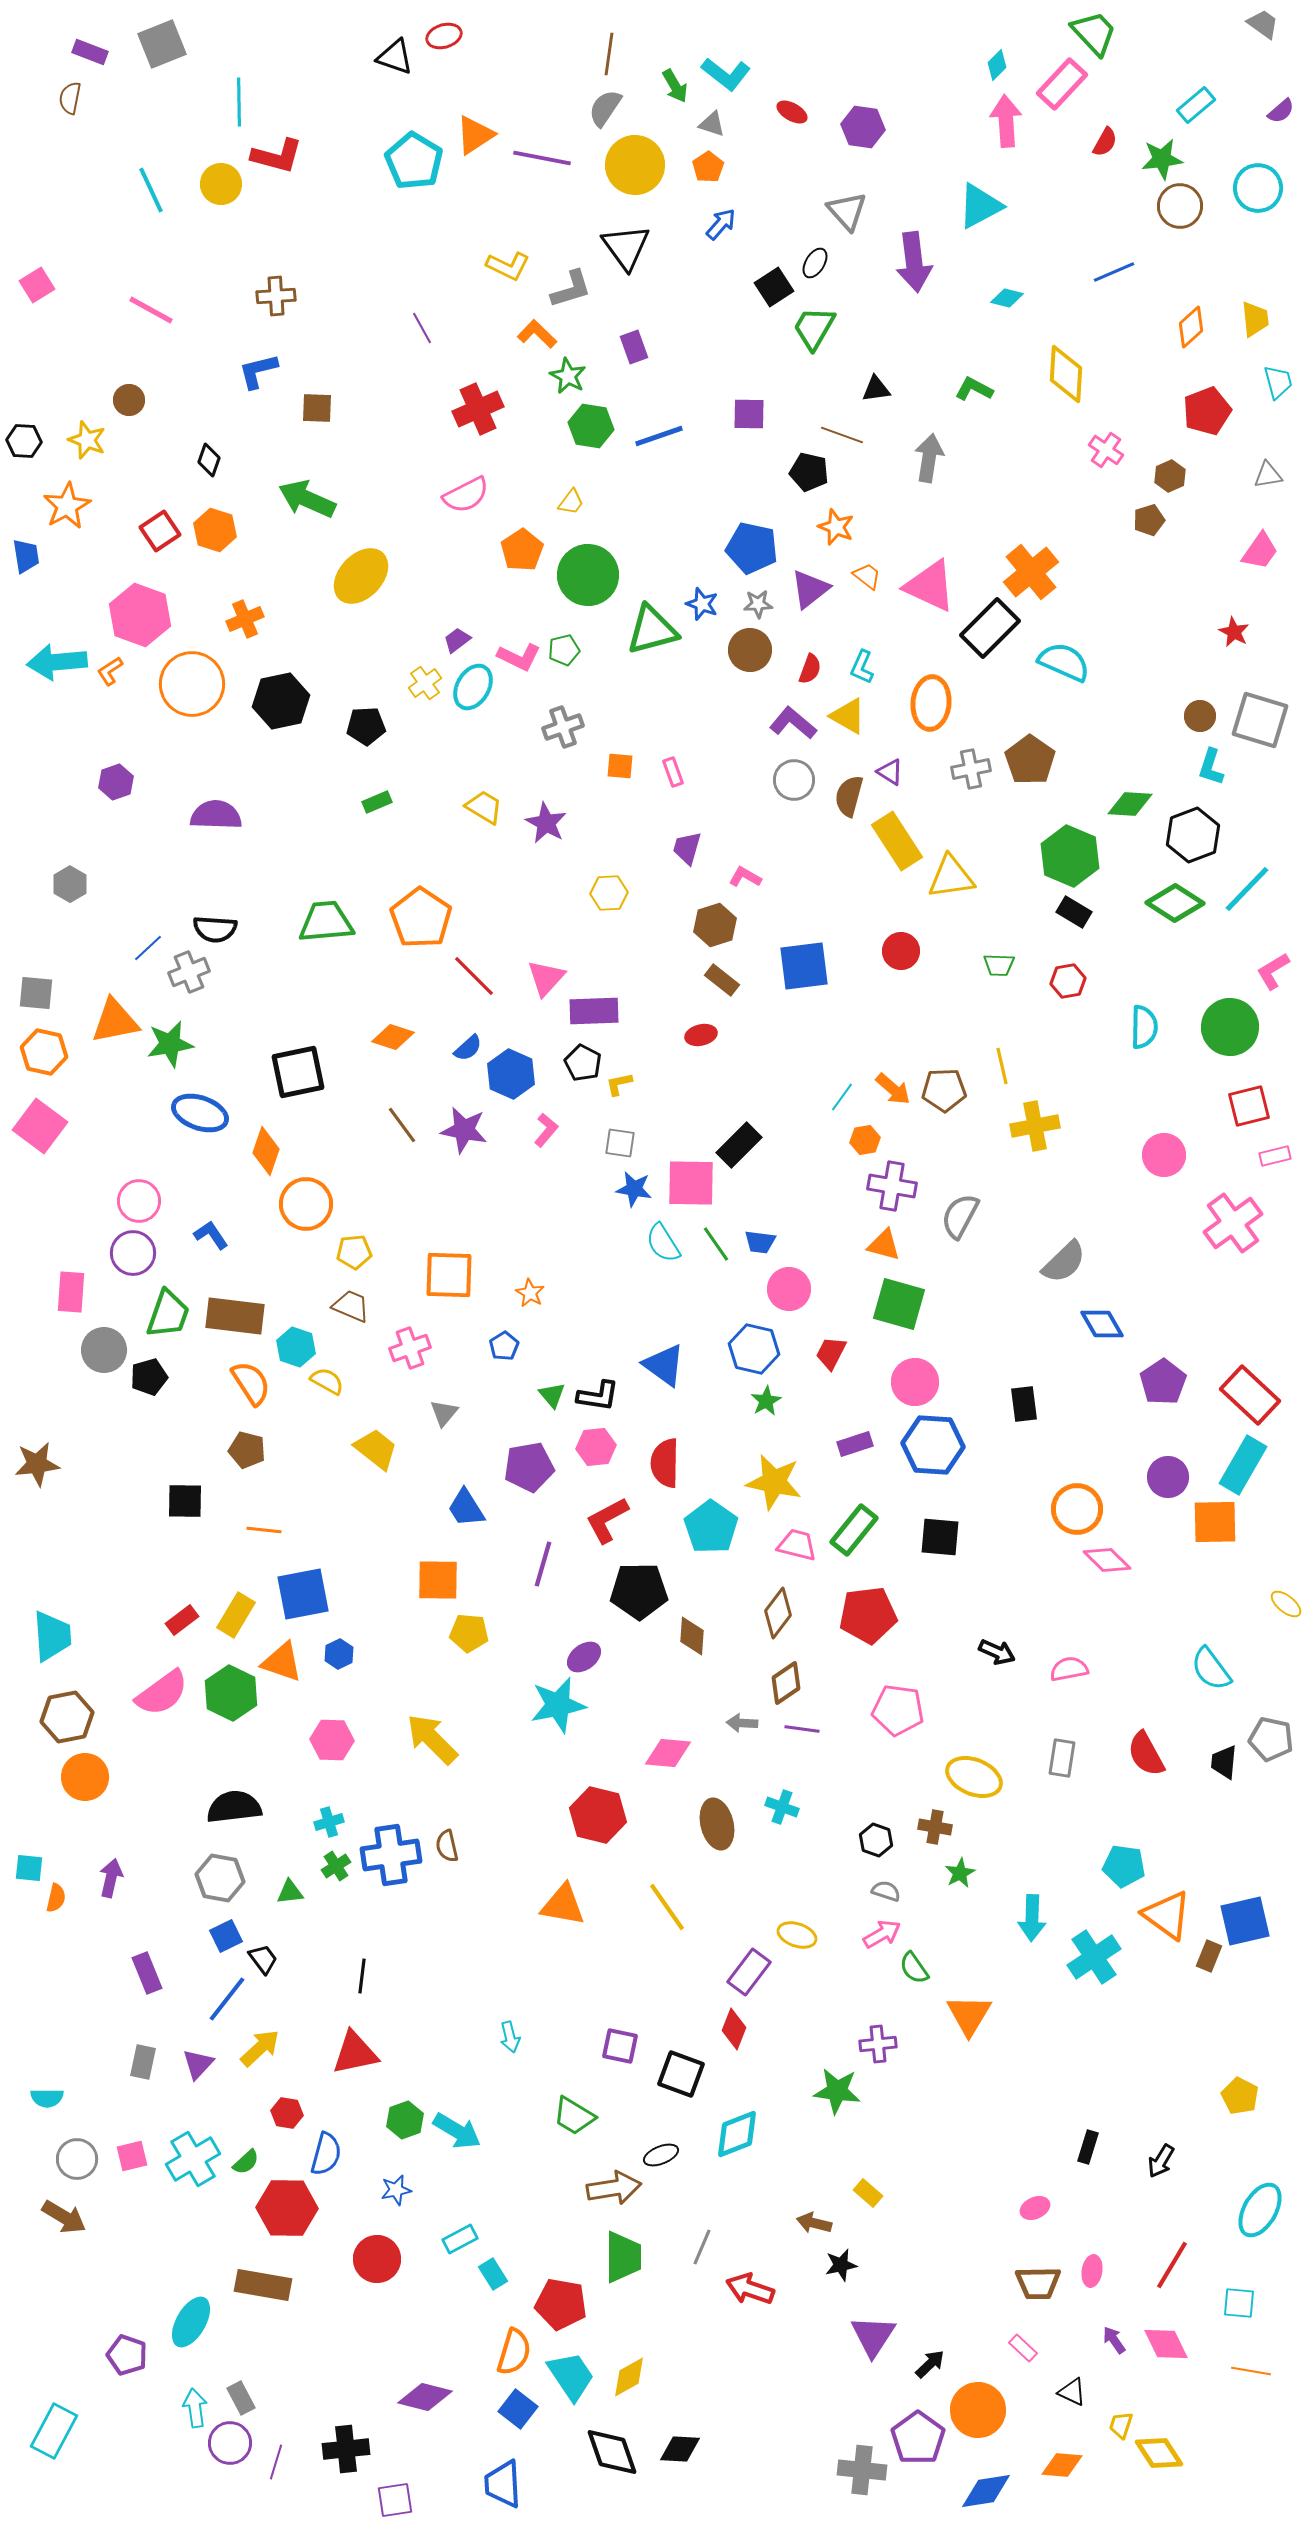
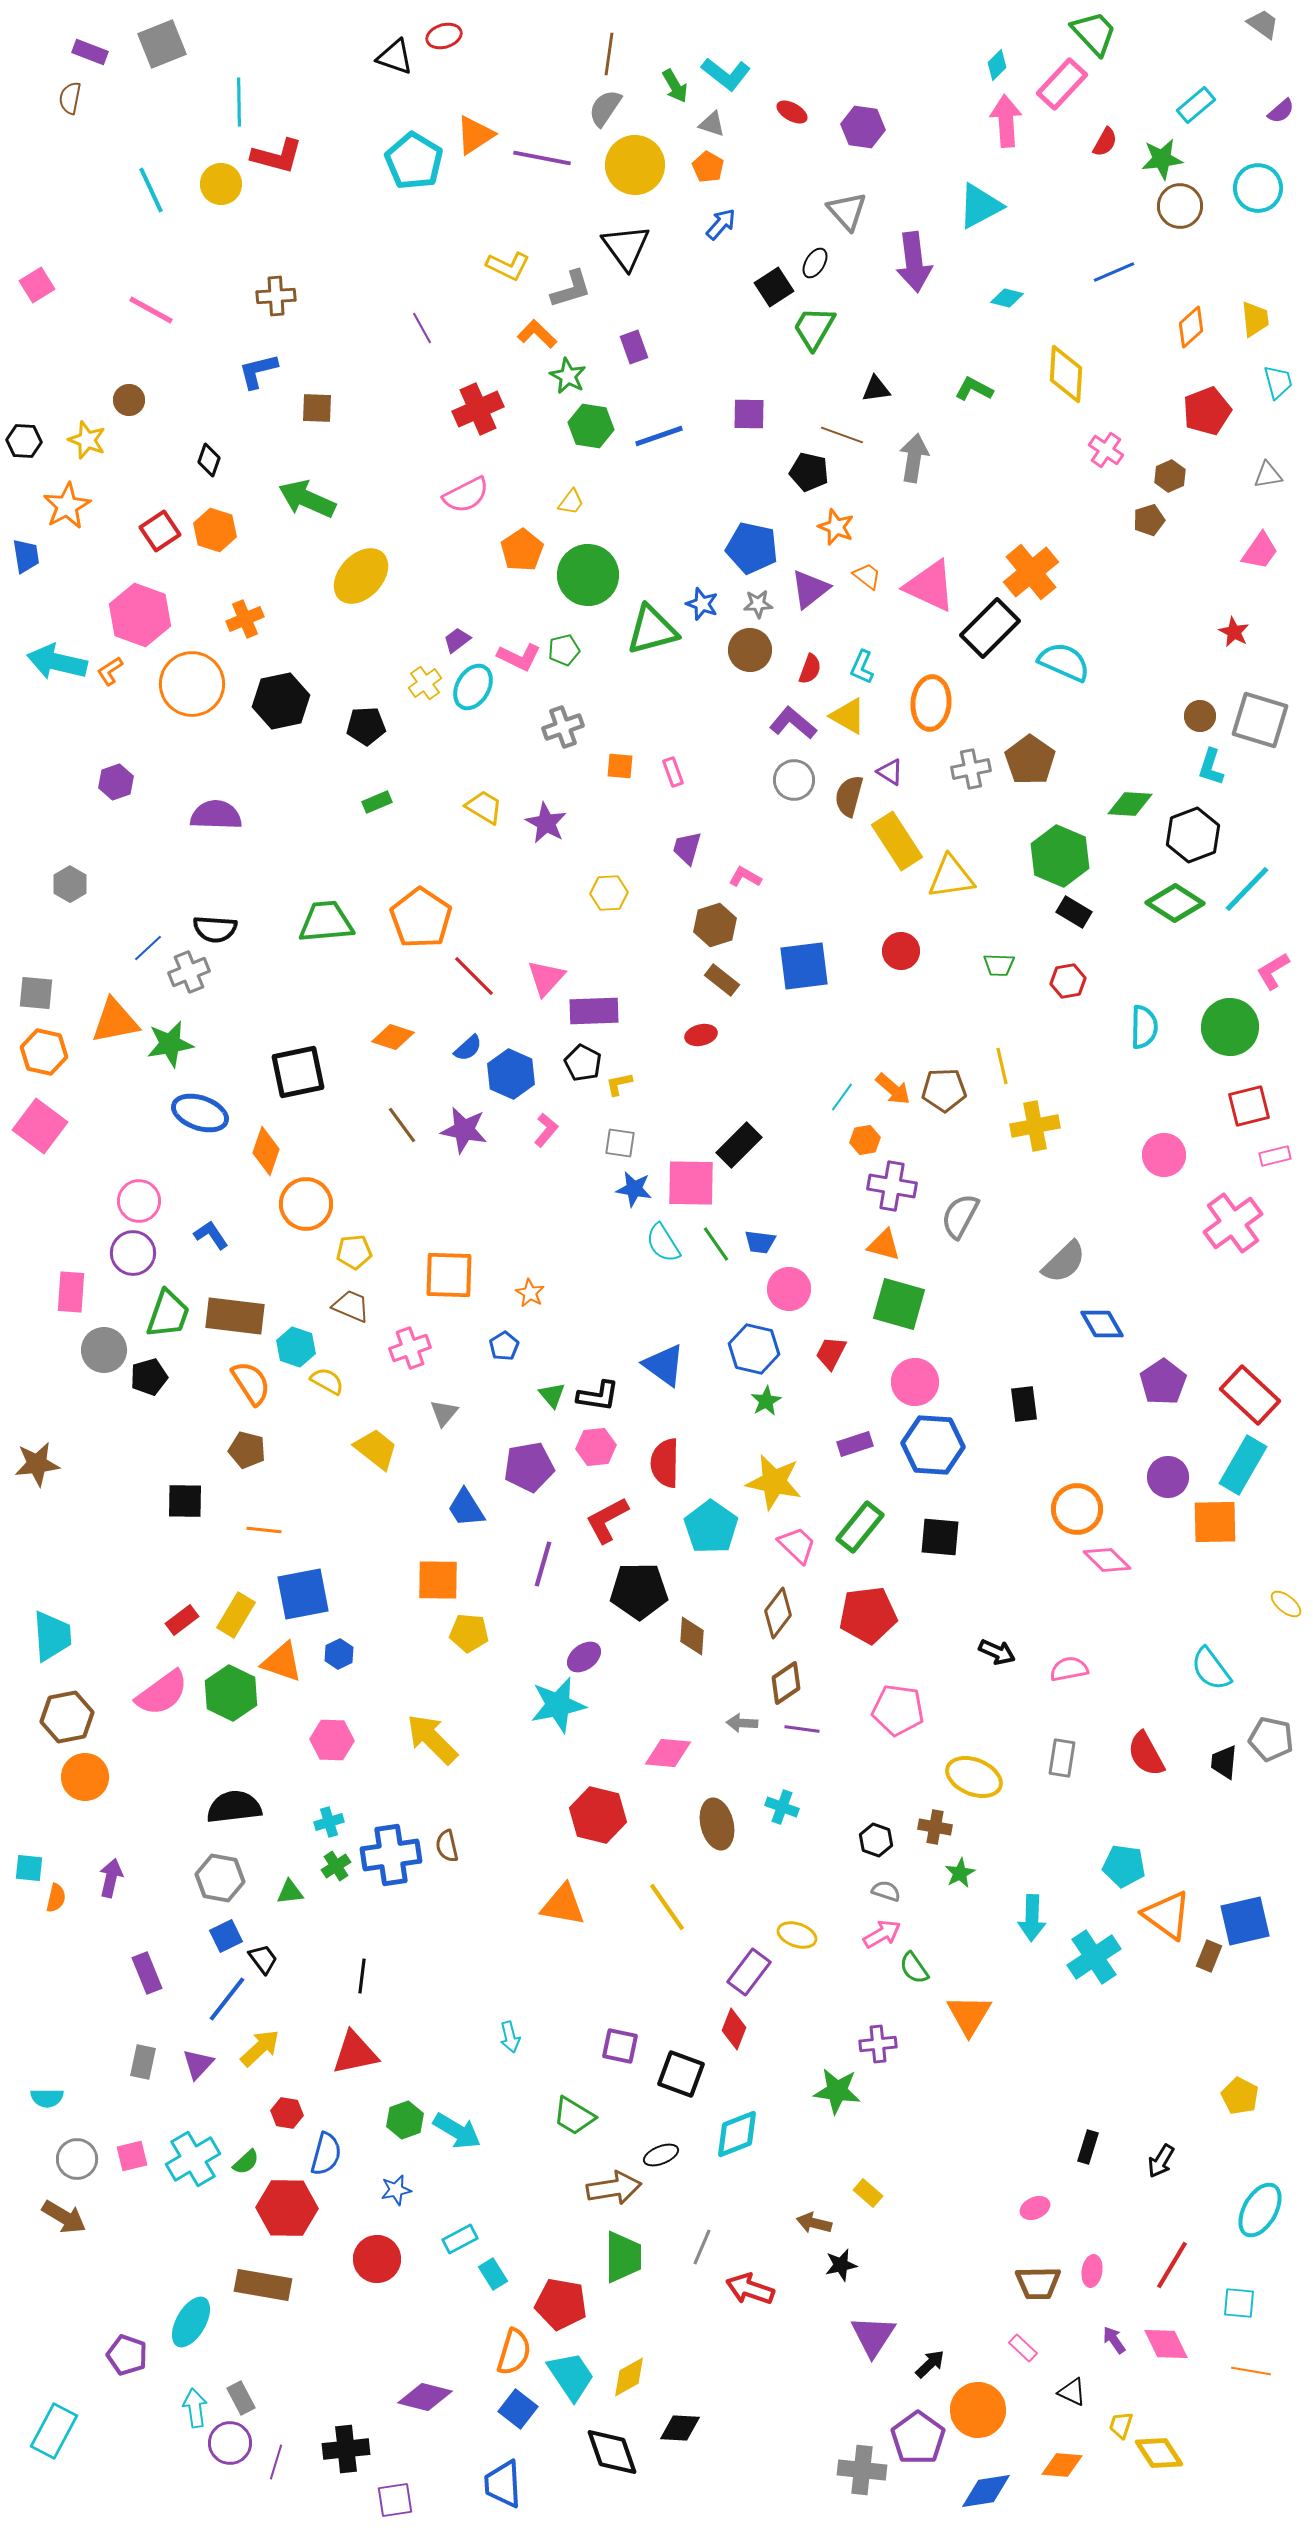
orange pentagon at (708, 167): rotated 8 degrees counterclockwise
gray arrow at (929, 458): moved 15 px left
cyan arrow at (57, 662): rotated 18 degrees clockwise
green hexagon at (1070, 856): moved 10 px left
green rectangle at (854, 1530): moved 6 px right, 3 px up
pink trapezoid at (797, 1545): rotated 30 degrees clockwise
black diamond at (680, 2449): moved 21 px up
